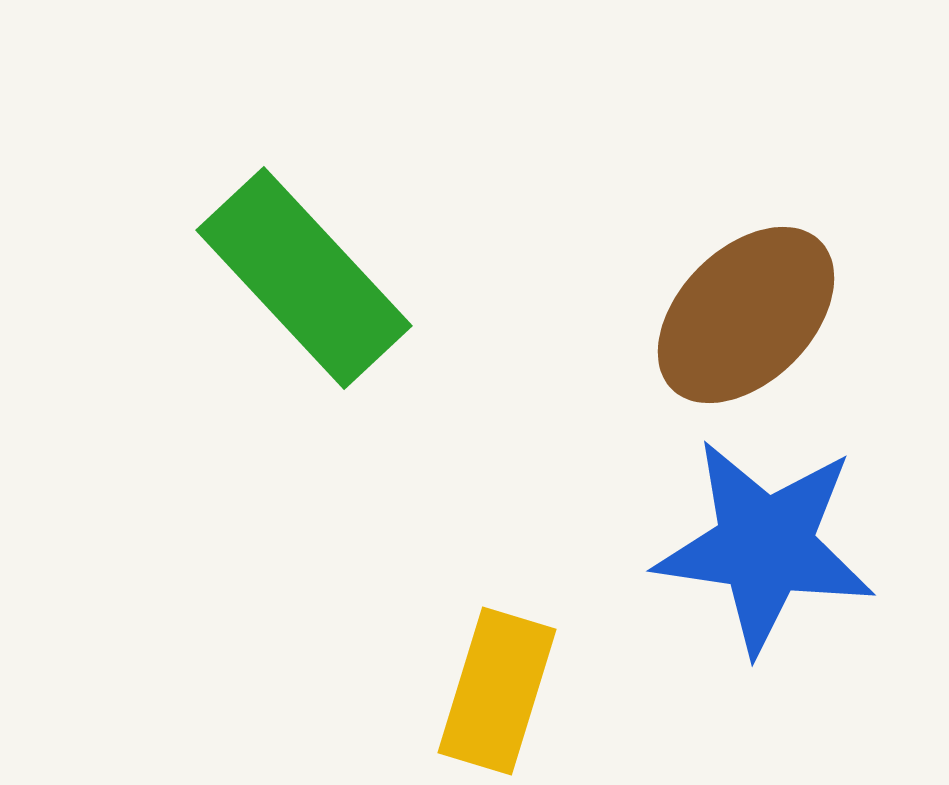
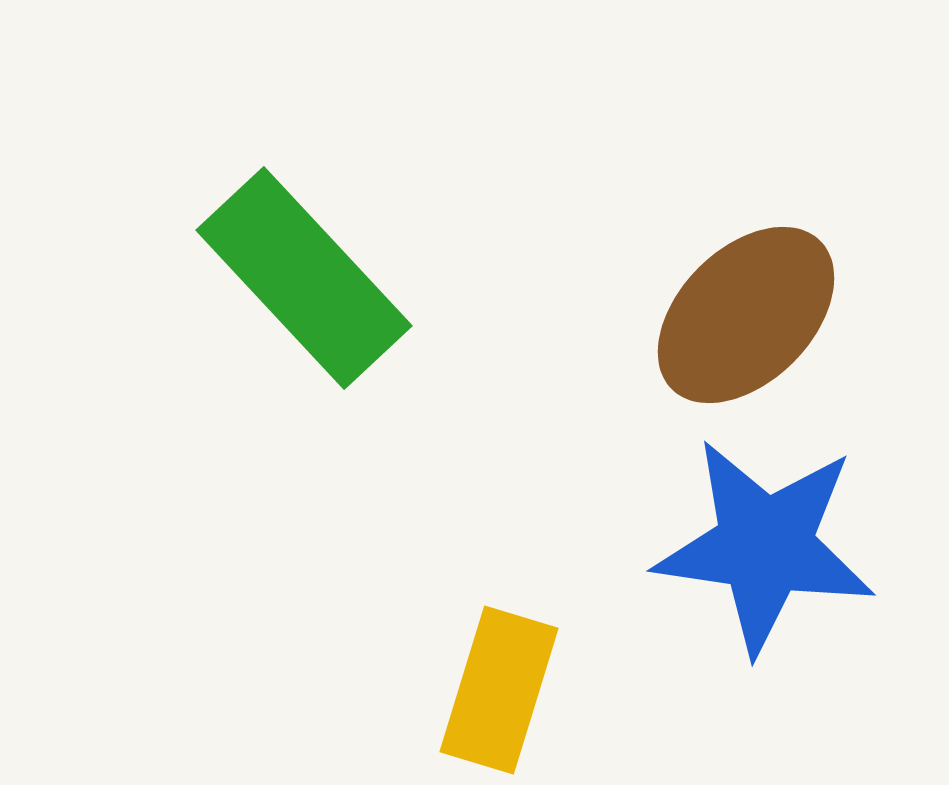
yellow rectangle: moved 2 px right, 1 px up
